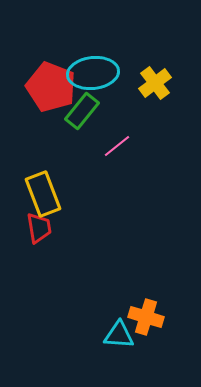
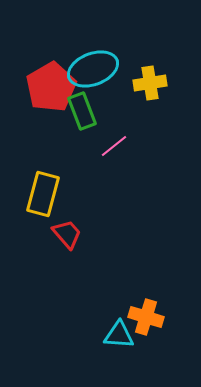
cyan ellipse: moved 4 px up; rotated 15 degrees counterclockwise
yellow cross: moved 5 px left; rotated 28 degrees clockwise
red pentagon: rotated 21 degrees clockwise
green rectangle: rotated 60 degrees counterclockwise
pink line: moved 3 px left
yellow rectangle: rotated 36 degrees clockwise
red trapezoid: moved 28 px right, 6 px down; rotated 32 degrees counterclockwise
